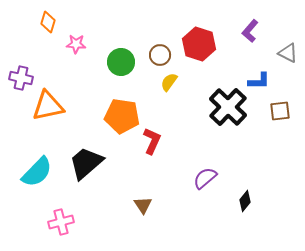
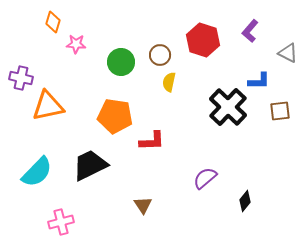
orange diamond: moved 5 px right
red hexagon: moved 4 px right, 4 px up
yellow semicircle: rotated 24 degrees counterclockwise
orange pentagon: moved 7 px left
red L-shape: rotated 64 degrees clockwise
black trapezoid: moved 4 px right, 2 px down; rotated 15 degrees clockwise
